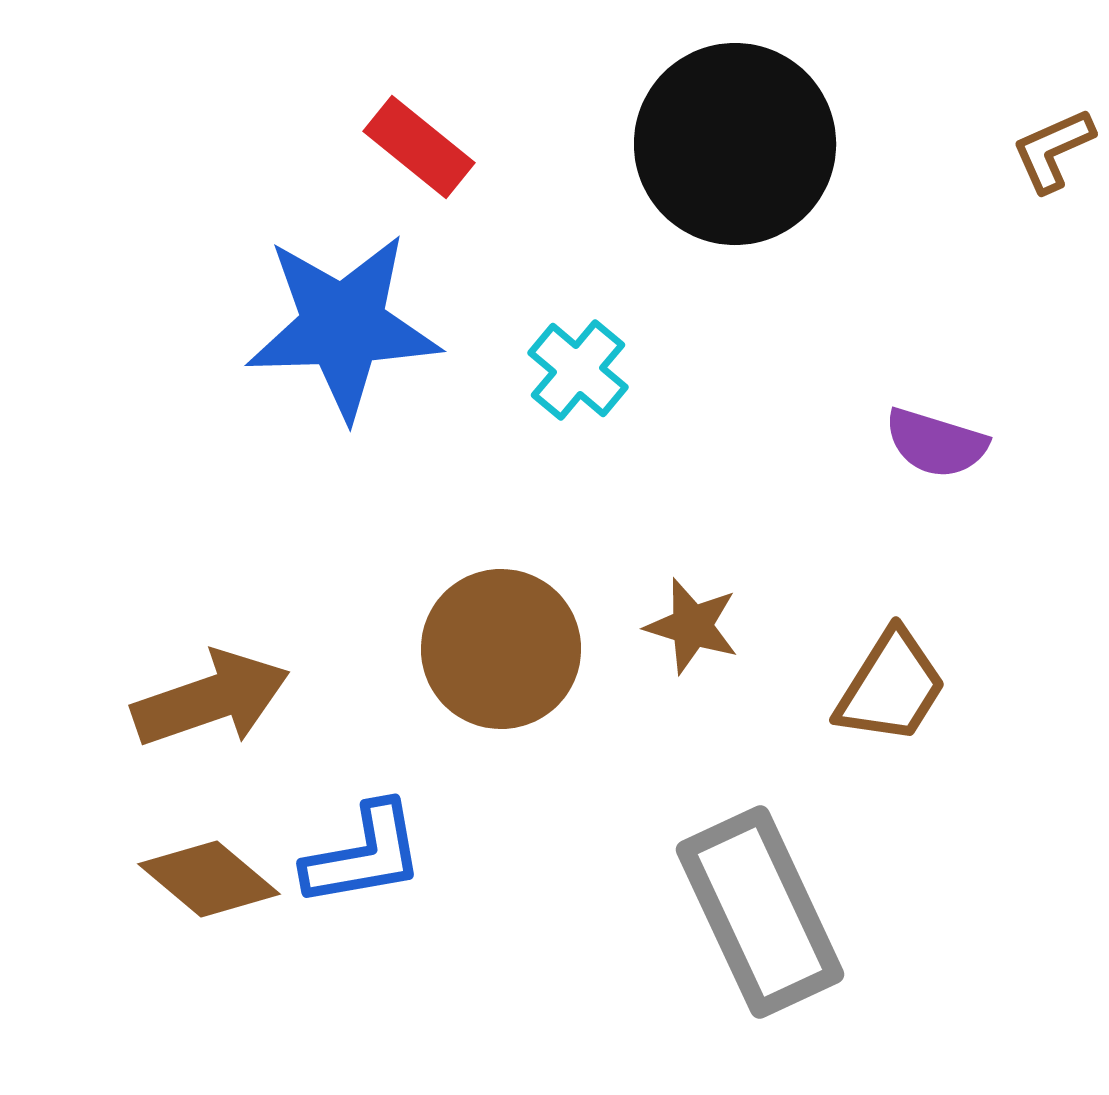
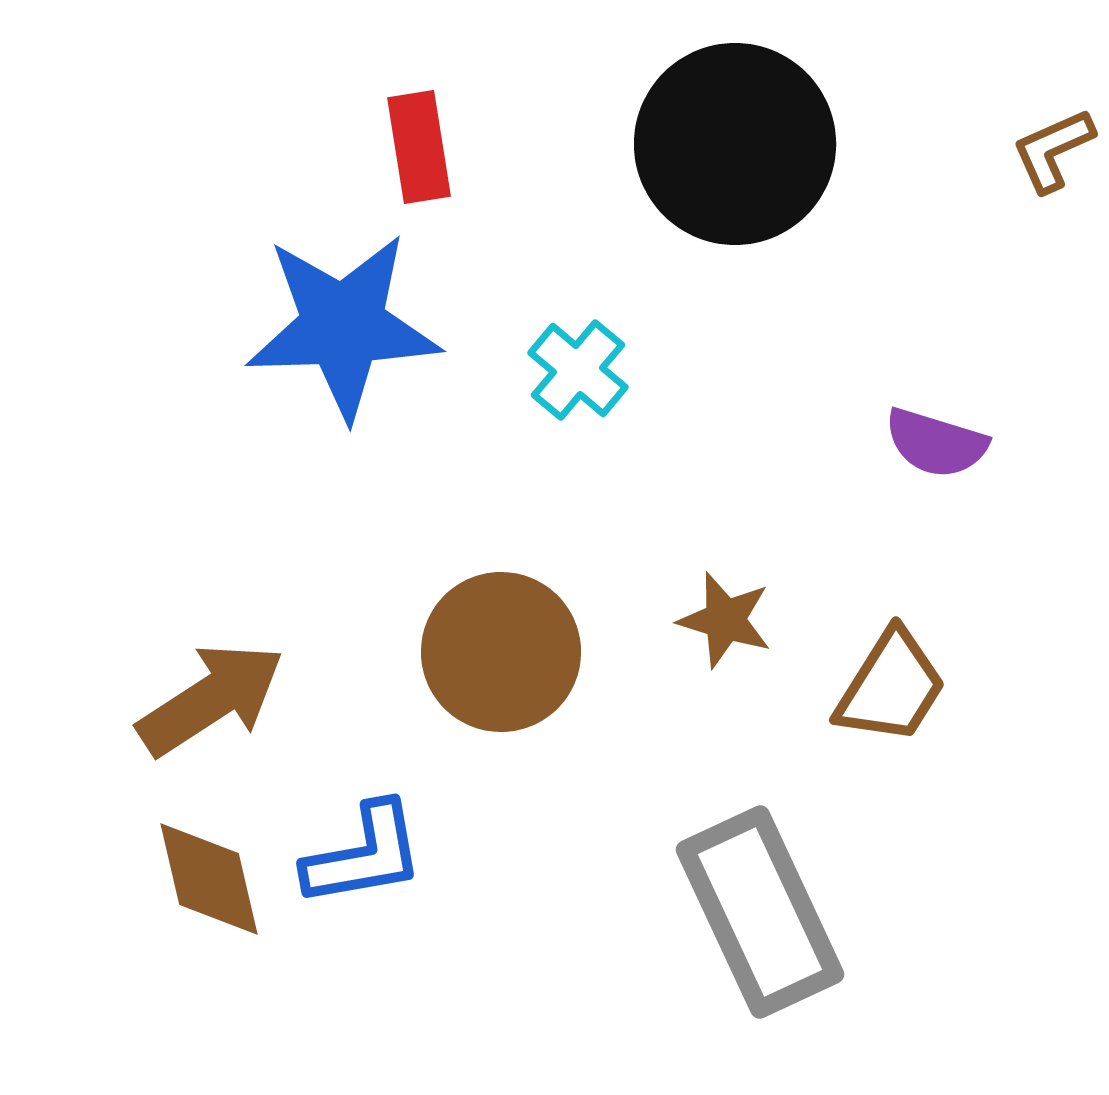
red rectangle: rotated 42 degrees clockwise
brown star: moved 33 px right, 6 px up
brown circle: moved 3 px down
brown arrow: rotated 14 degrees counterclockwise
brown diamond: rotated 37 degrees clockwise
